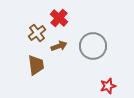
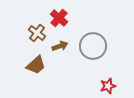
brown cross: rotated 18 degrees counterclockwise
brown arrow: moved 1 px right
brown trapezoid: rotated 55 degrees clockwise
